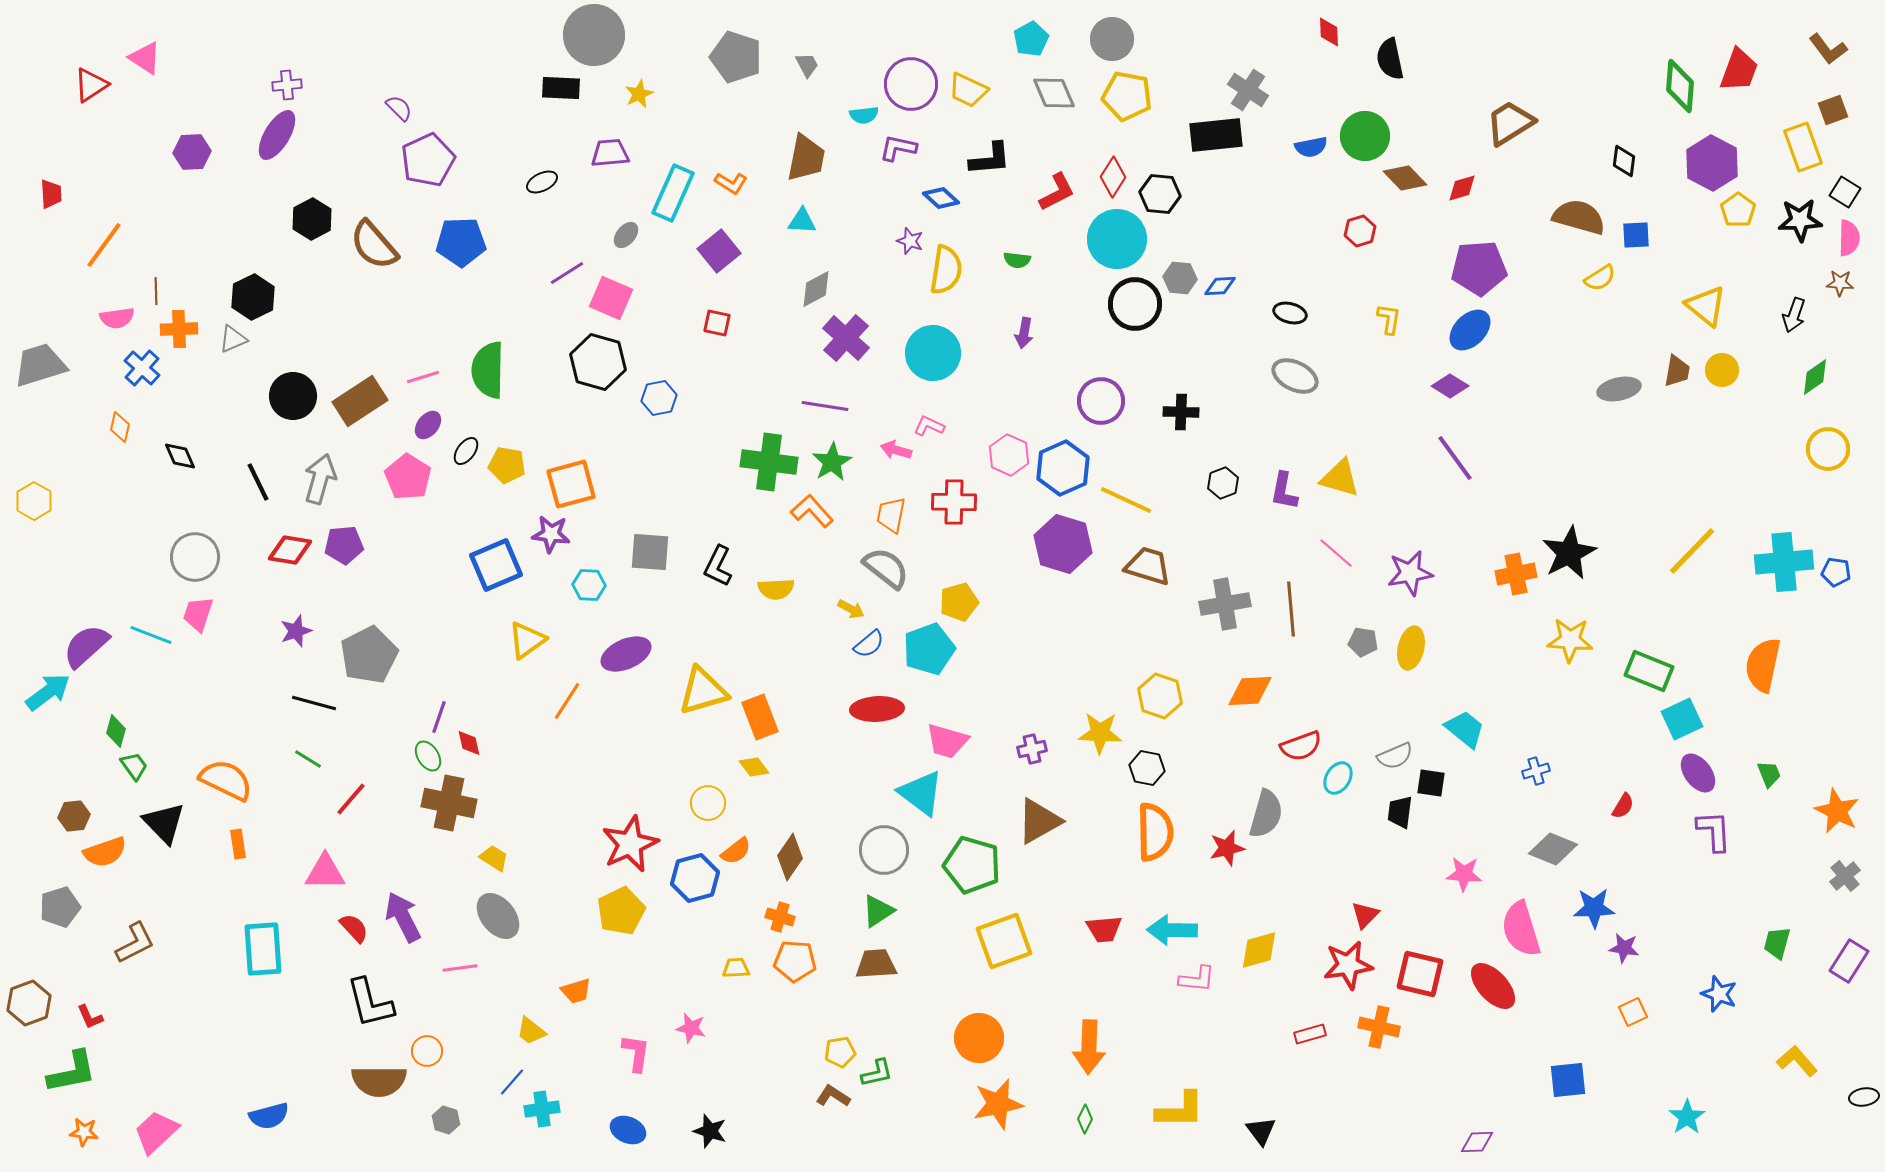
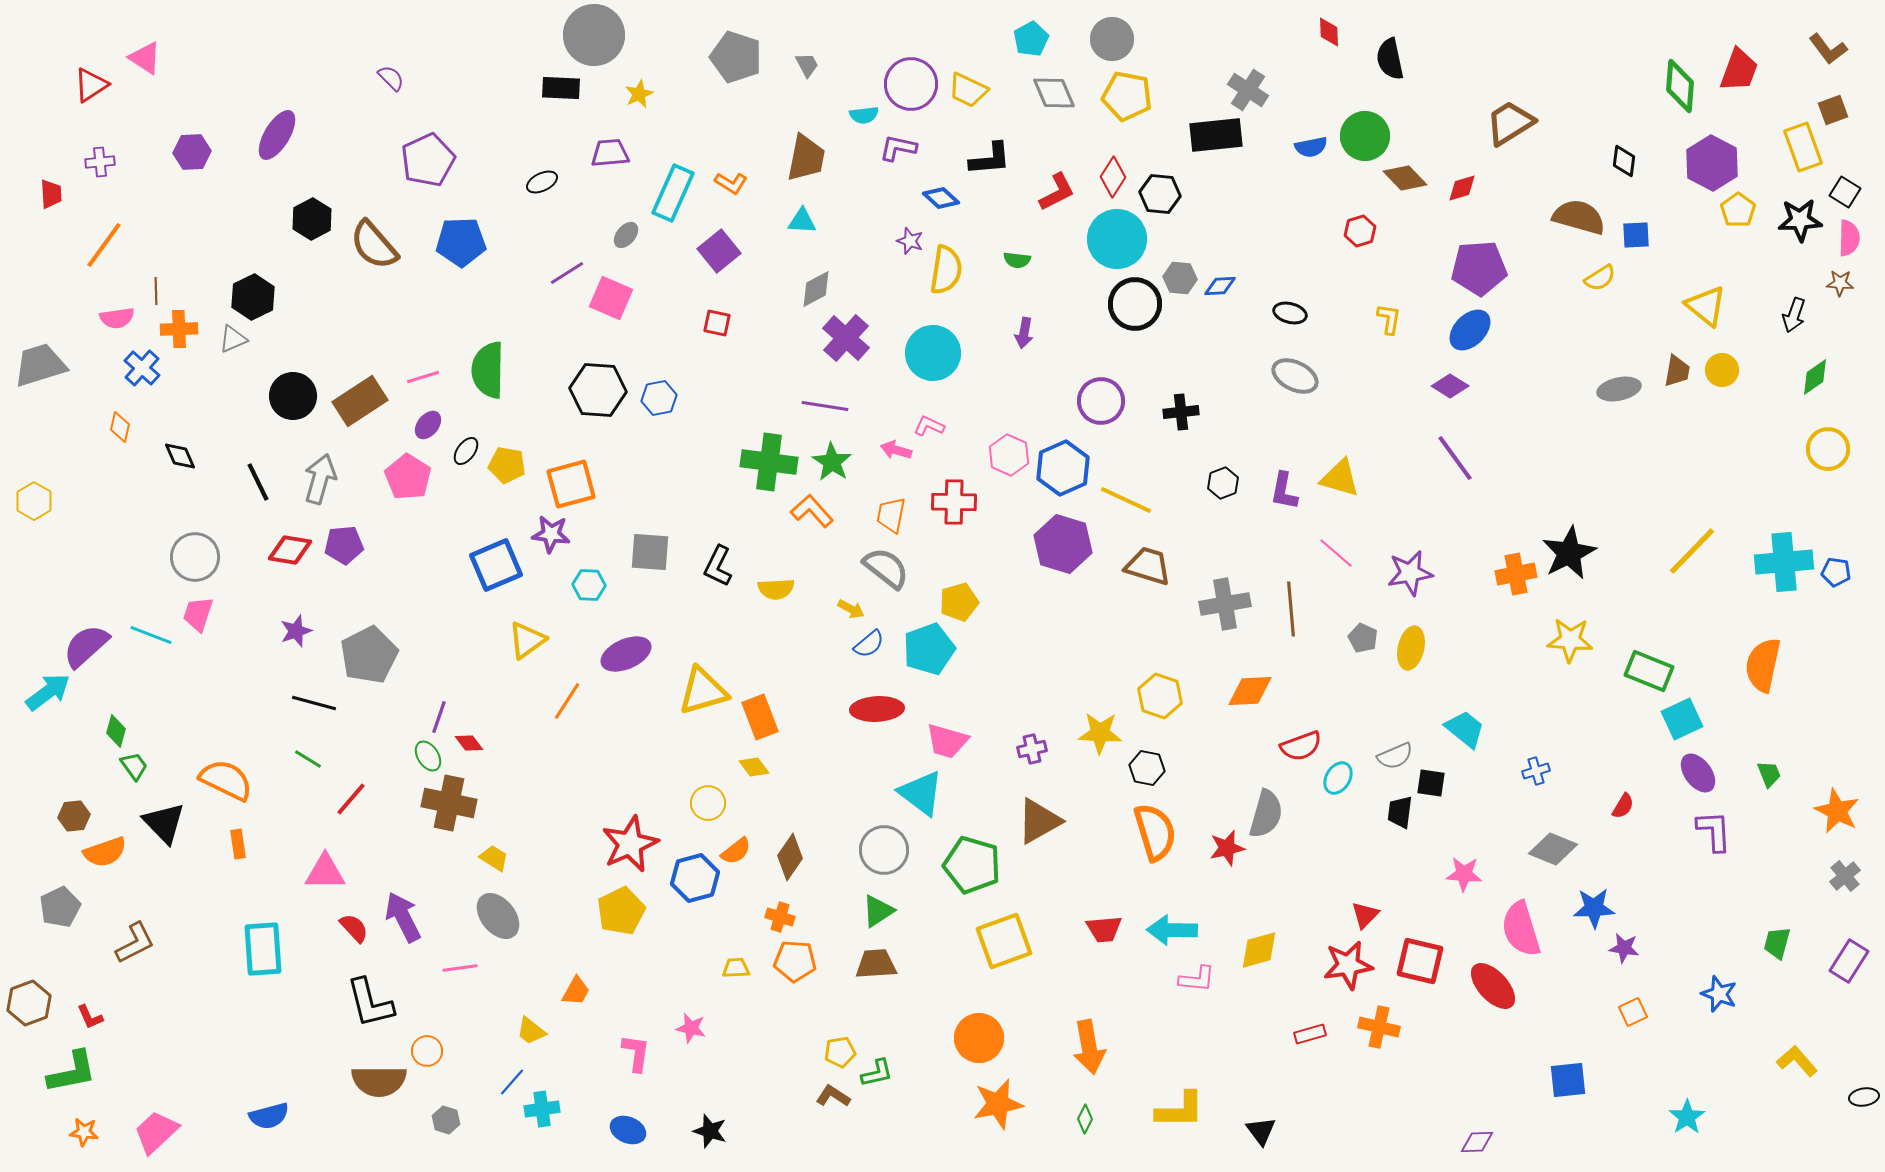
purple cross at (287, 85): moved 187 px left, 77 px down
purple semicircle at (399, 108): moved 8 px left, 30 px up
black hexagon at (598, 362): moved 28 px down; rotated 12 degrees counterclockwise
black cross at (1181, 412): rotated 8 degrees counterclockwise
green star at (832, 462): rotated 9 degrees counterclockwise
gray pentagon at (1363, 642): moved 4 px up; rotated 16 degrees clockwise
red diamond at (469, 743): rotated 24 degrees counterclockwise
orange semicircle at (1155, 832): rotated 16 degrees counterclockwise
gray pentagon at (60, 907): rotated 9 degrees counterclockwise
red square at (1420, 974): moved 13 px up
orange trapezoid at (576, 991): rotated 44 degrees counterclockwise
orange arrow at (1089, 1047): rotated 12 degrees counterclockwise
